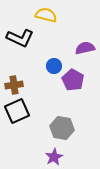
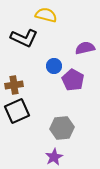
black L-shape: moved 4 px right
gray hexagon: rotated 15 degrees counterclockwise
